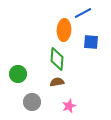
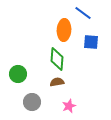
blue line: rotated 66 degrees clockwise
